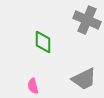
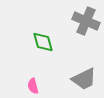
gray cross: moved 1 px left, 1 px down
green diamond: rotated 15 degrees counterclockwise
